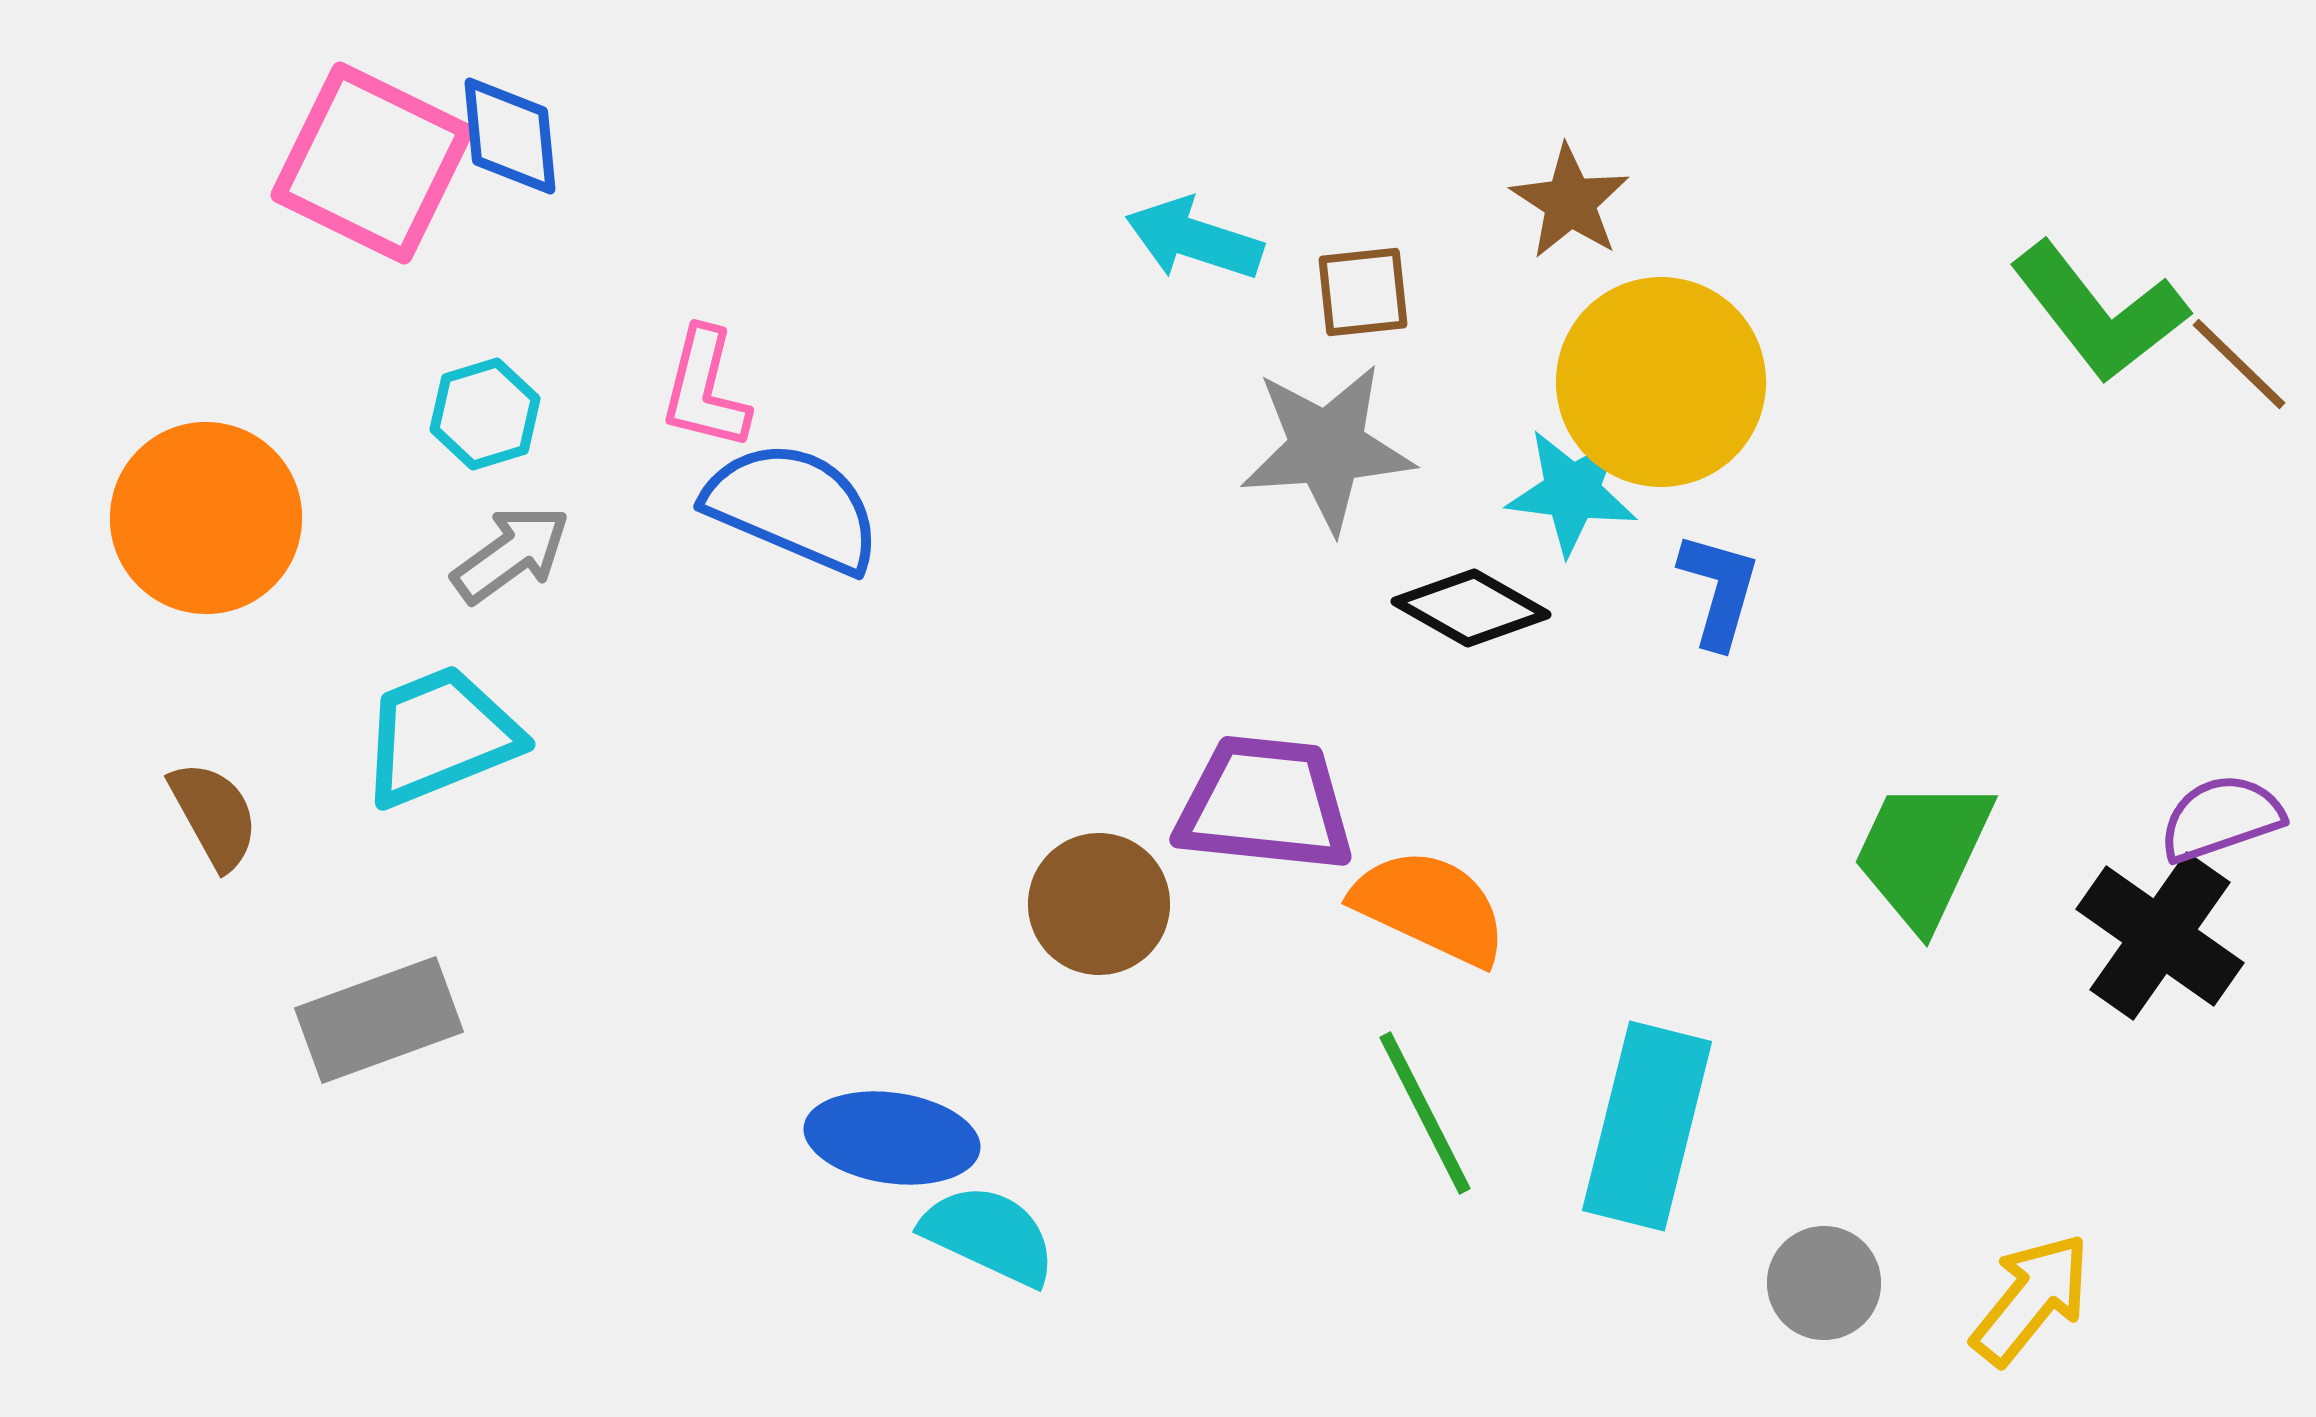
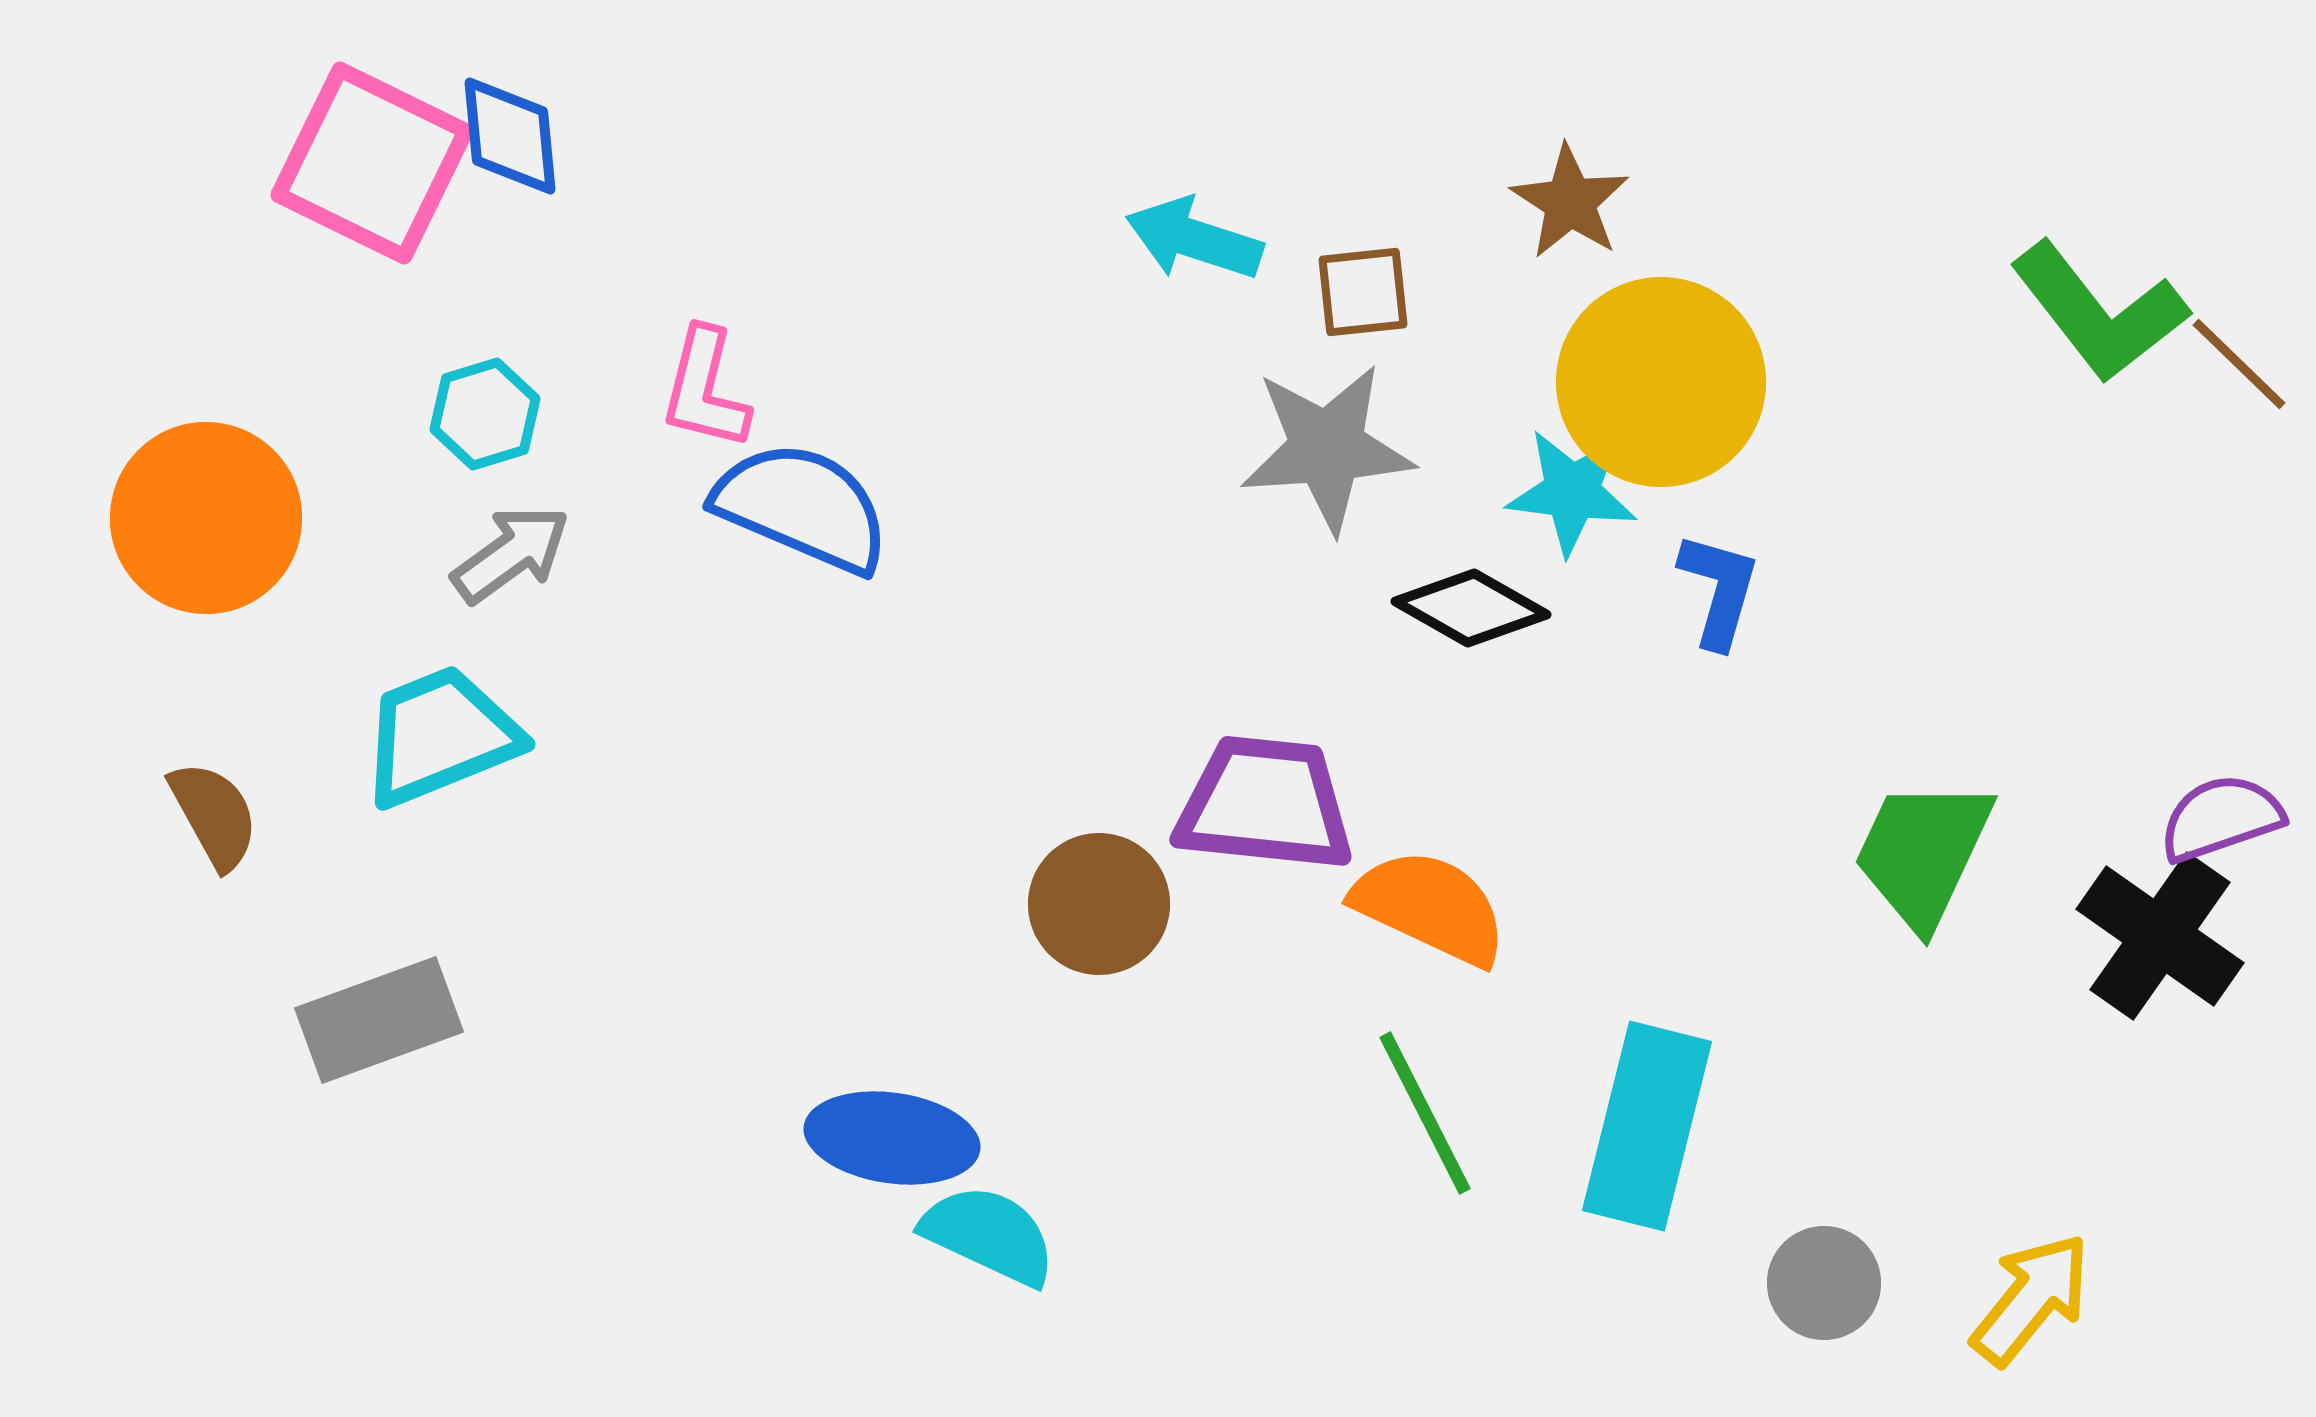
blue semicircle: moved 9 px right
